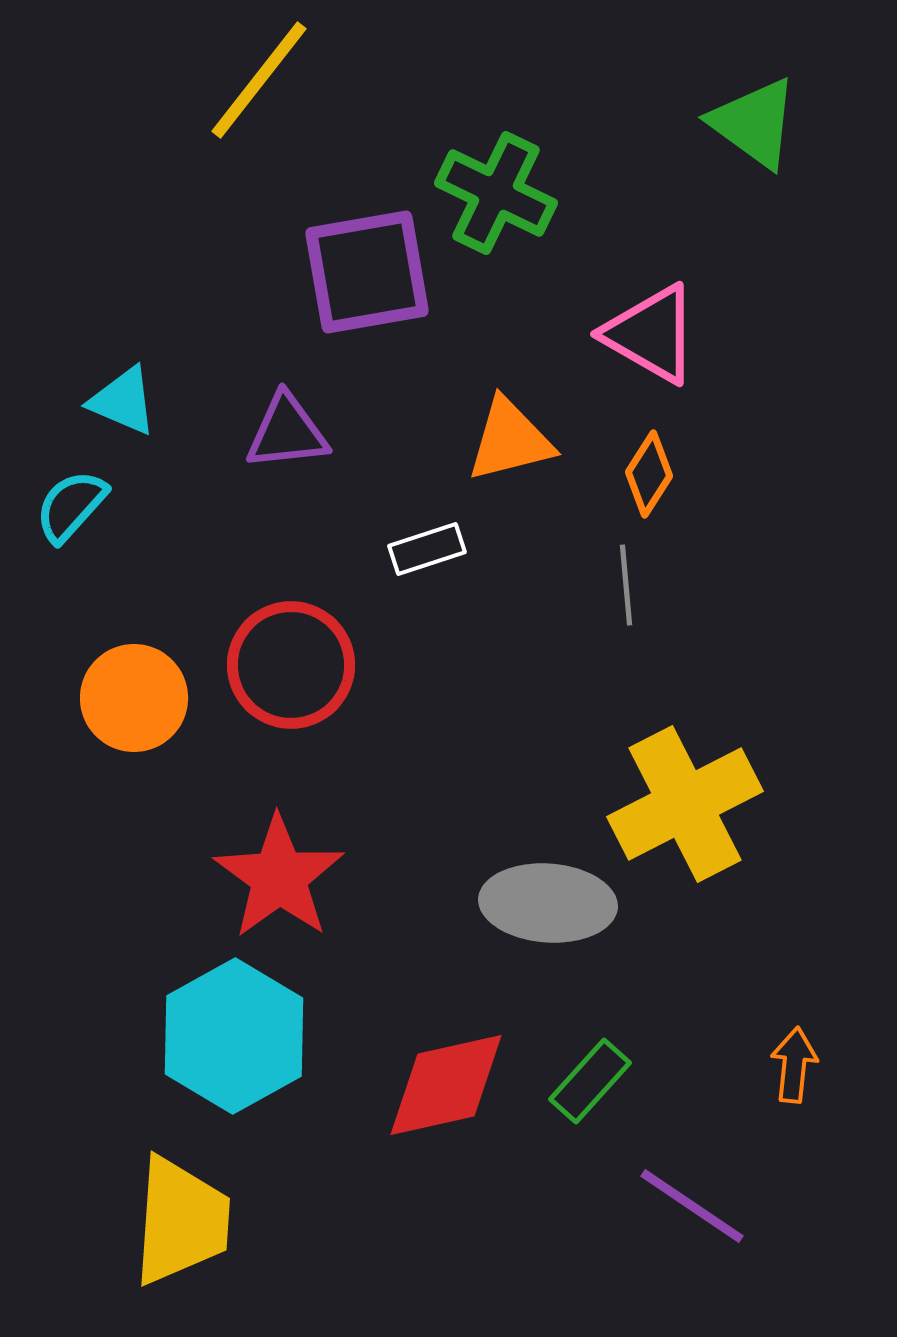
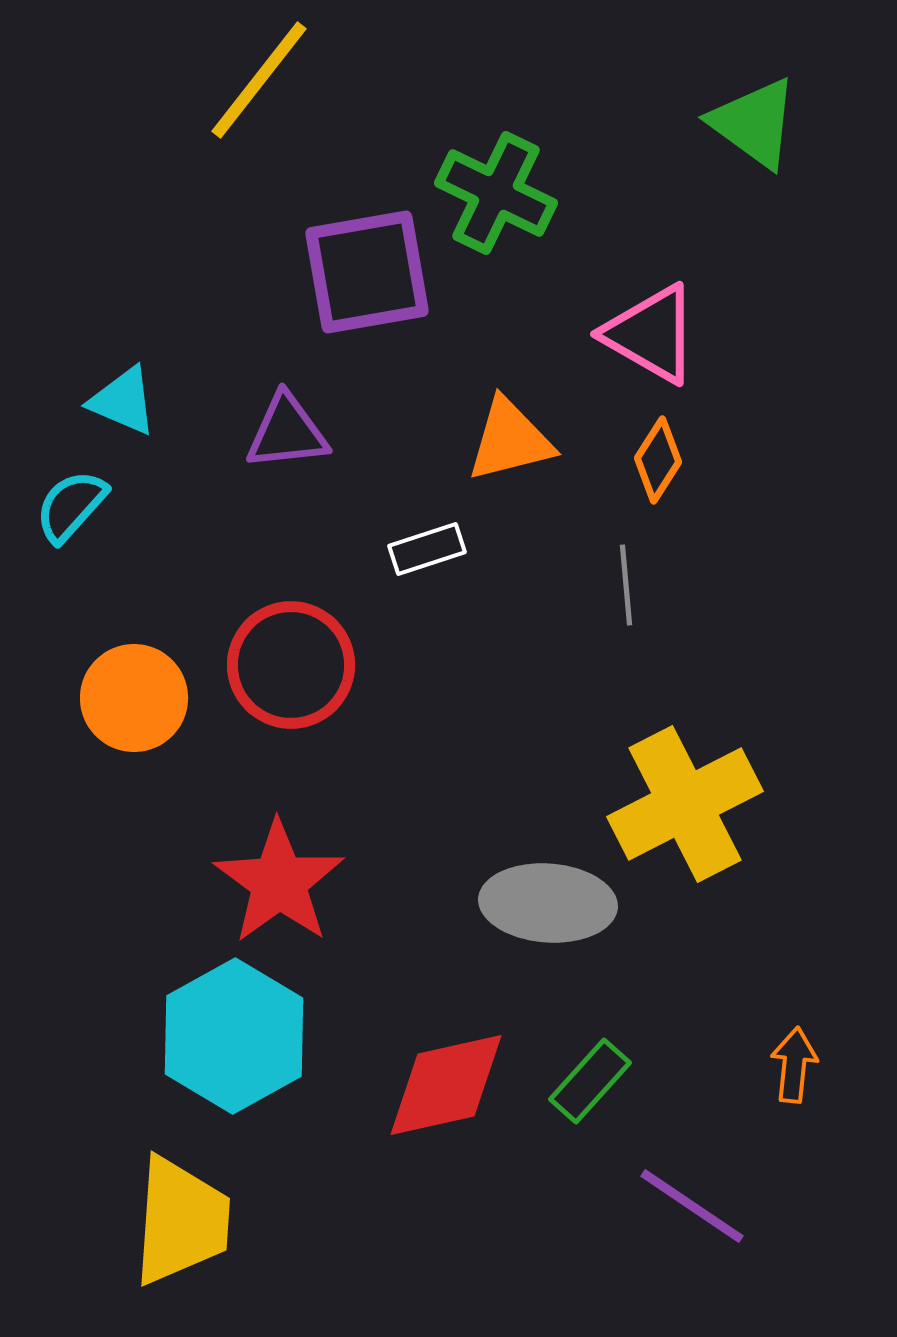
orange diamond: moved 9 px right, 14 px up
red star: moved 5 px down
